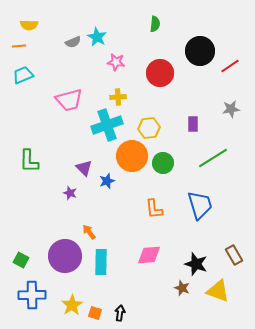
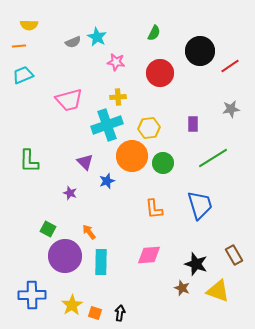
green semicircle: moved 1 px left, 9 px down; rotated 21 degrees clockwise
purple triangle: moved 1 px right, 6 px up
green square: moved 27 px right, 31 px up
